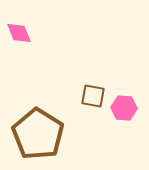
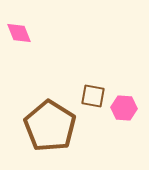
brown pentagon: moved 12 px right, 8 px up
